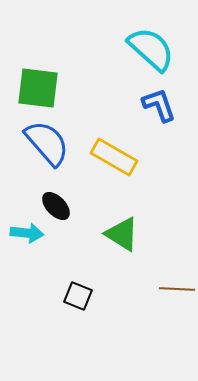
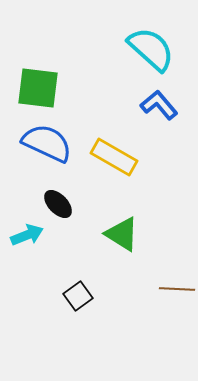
blue L-shape: rotated 21 degrees counterclockwise
blue semicircle: rotated 24 degrees counterclockwise
black ellipse: moved 2 px right, 2 px up
cyan arrow: moved 2 px down; rotated 28 degrees counterclockwise
black square: rotated 32 degrees clockwise
